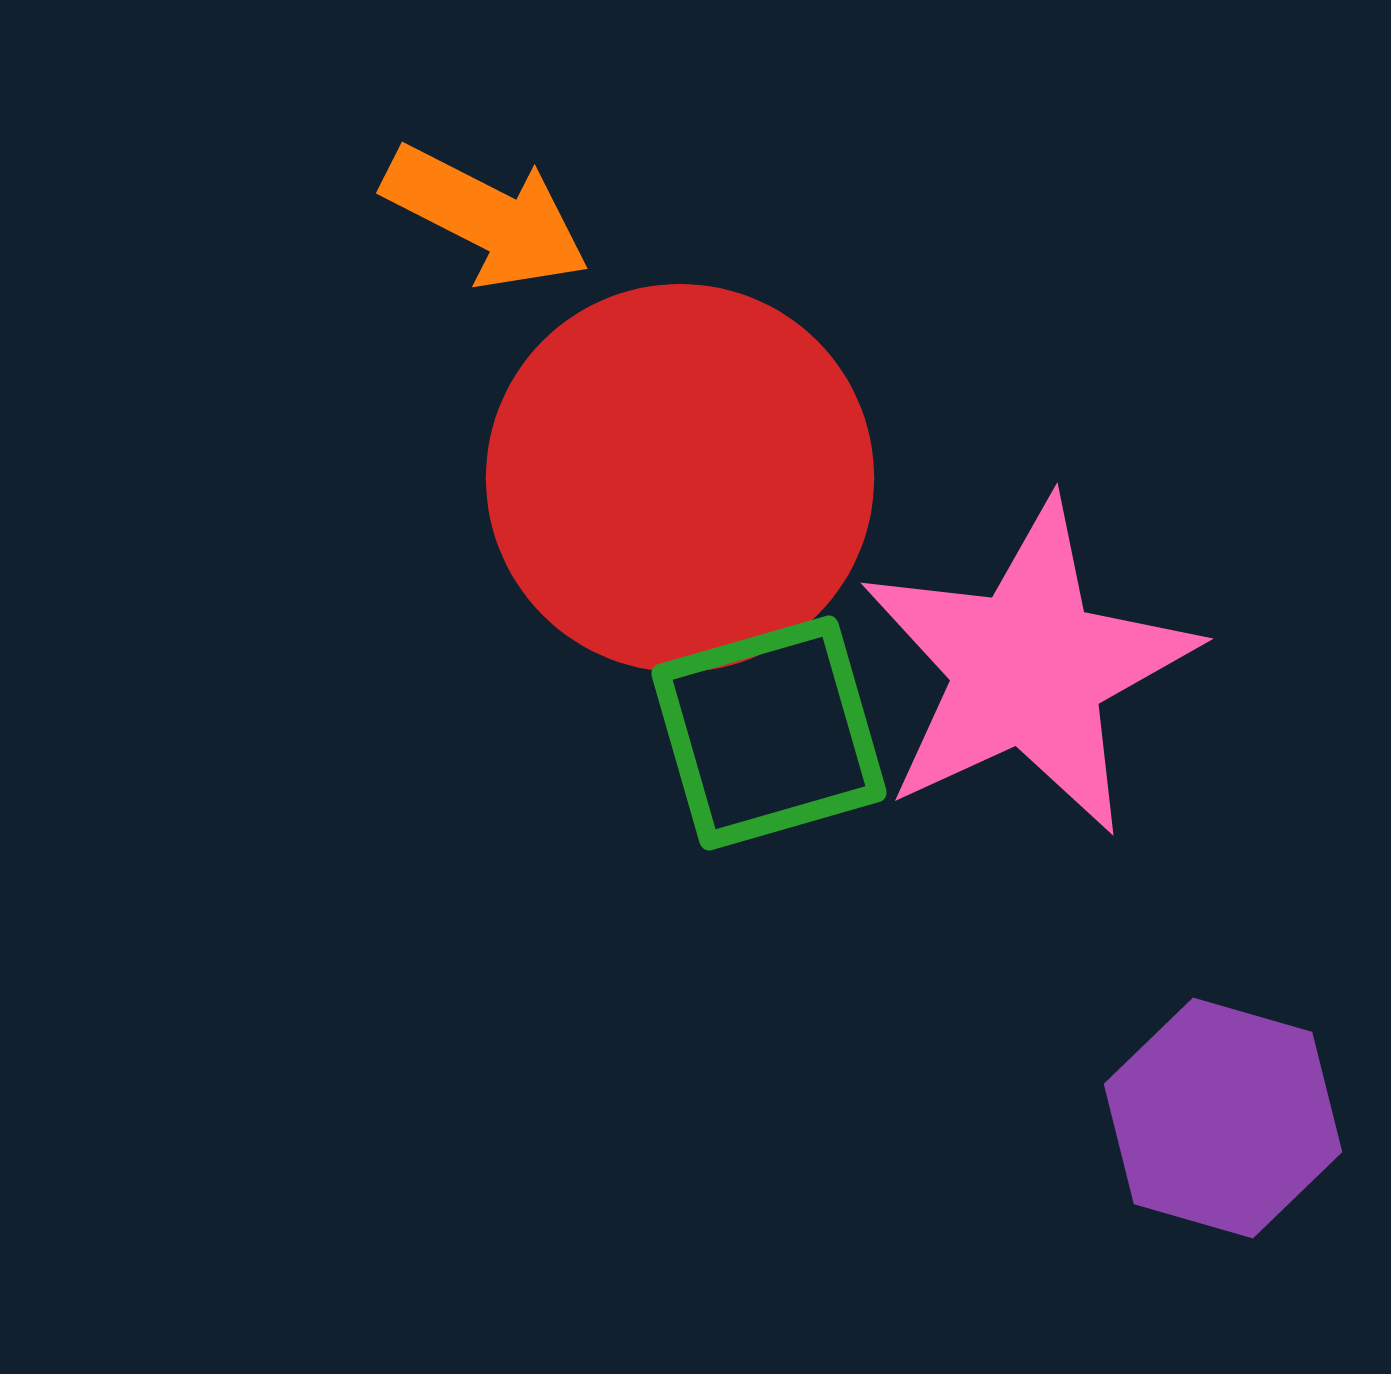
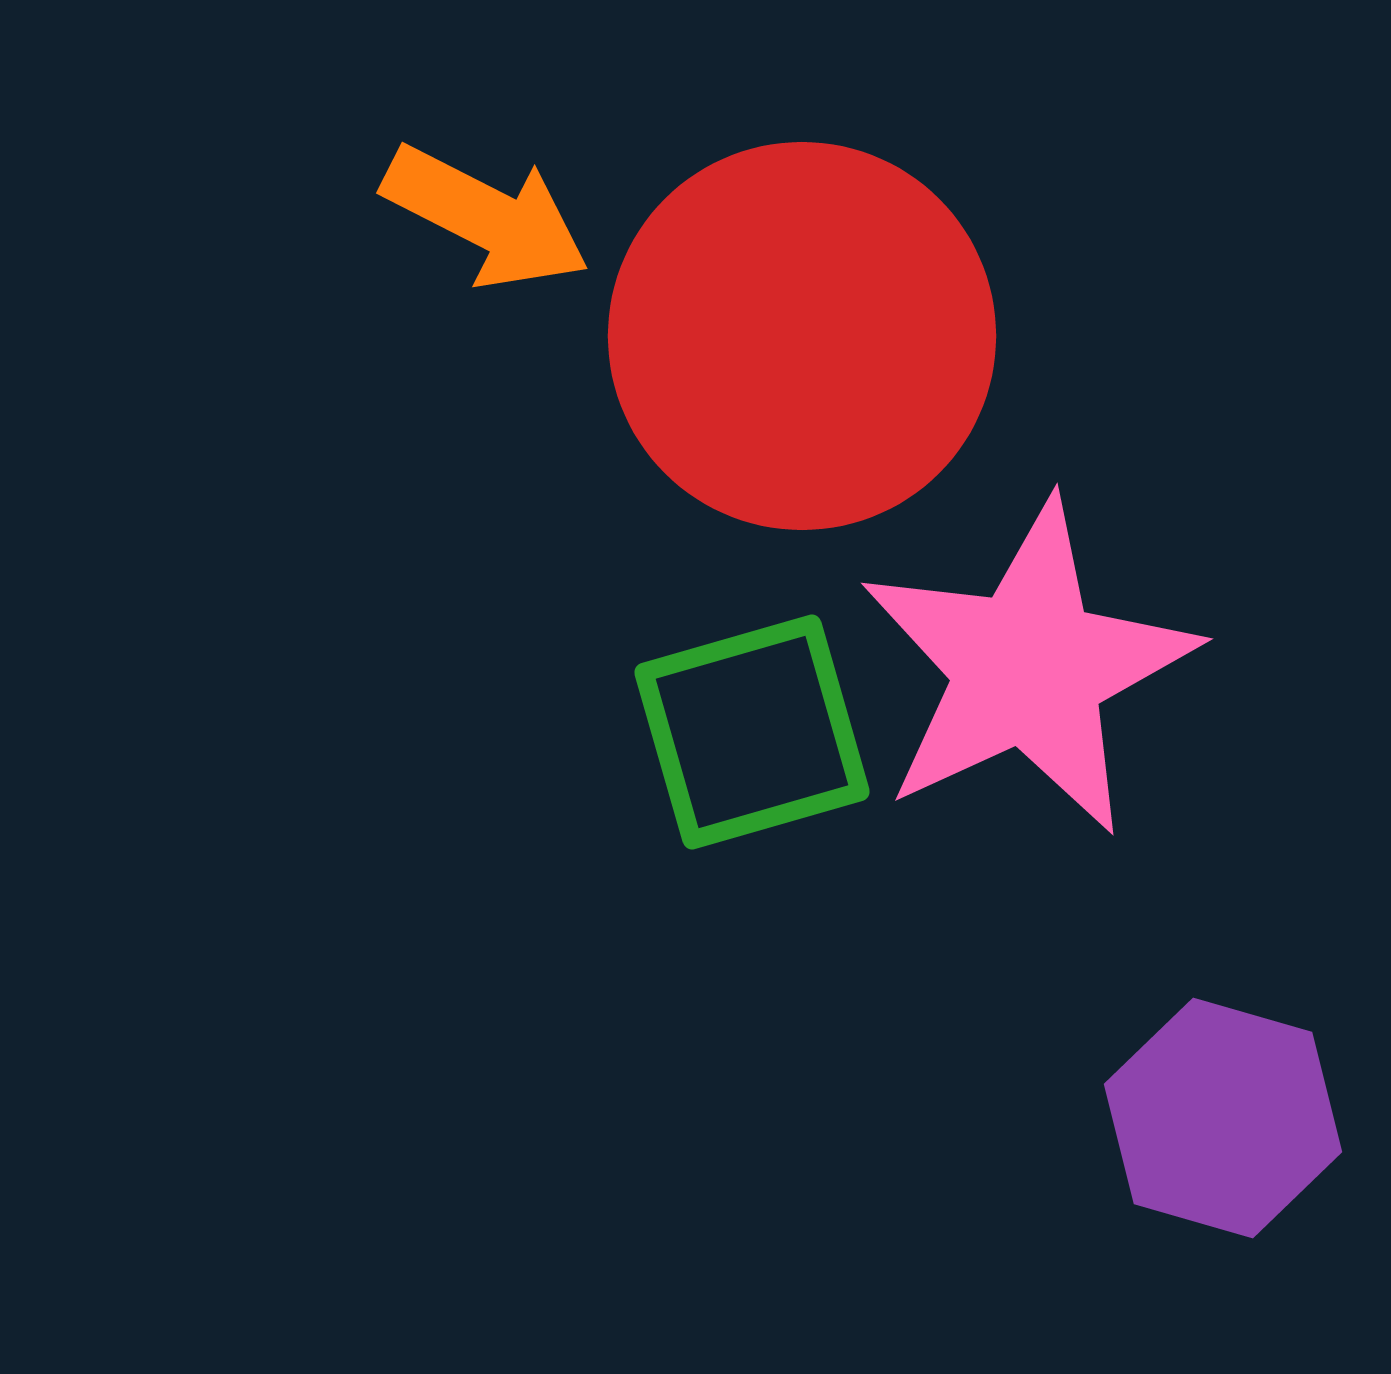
red circle: moved 122 px right, 142 px up
green square: moved 17 px left, 1 px up
